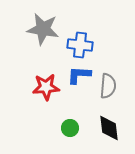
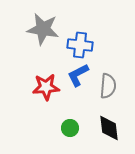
blue L-shape: moved 1 px left; rotated 30 degrees counterclockwise
